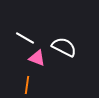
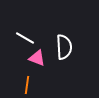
white semicircle: rotated 60 degrees clockwise
